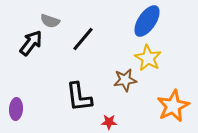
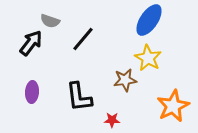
blue ellipse: moved 2 px right, 1 px up
purple ellipse: moved 16 px right, 17 px up
red star: moved 3 px right, 2 px up
